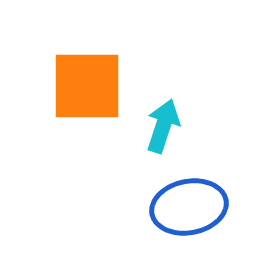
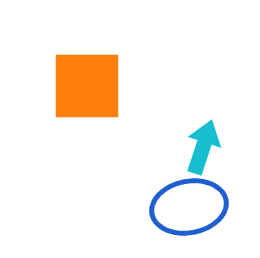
cyan arrow: moved 40 px right, 21 px down
